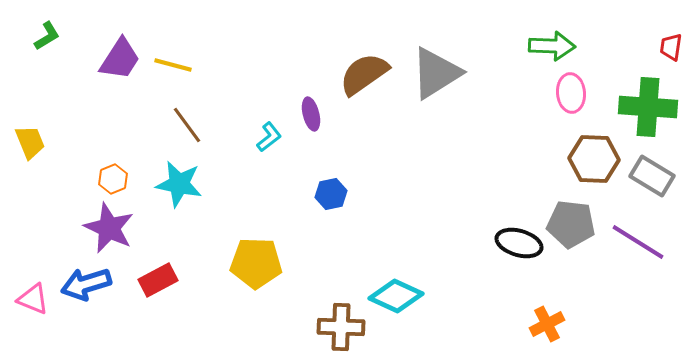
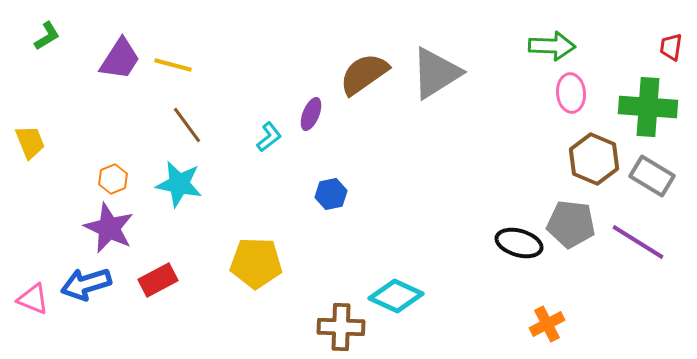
purple ellipse: rotated 36 degrees clockwise
brown hexagon: rotated 21 degrees clockwise
